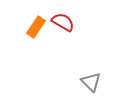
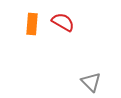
orange rectangle: moved 4 px left, 3 px up; rotated 30 degrees counterclockwise
